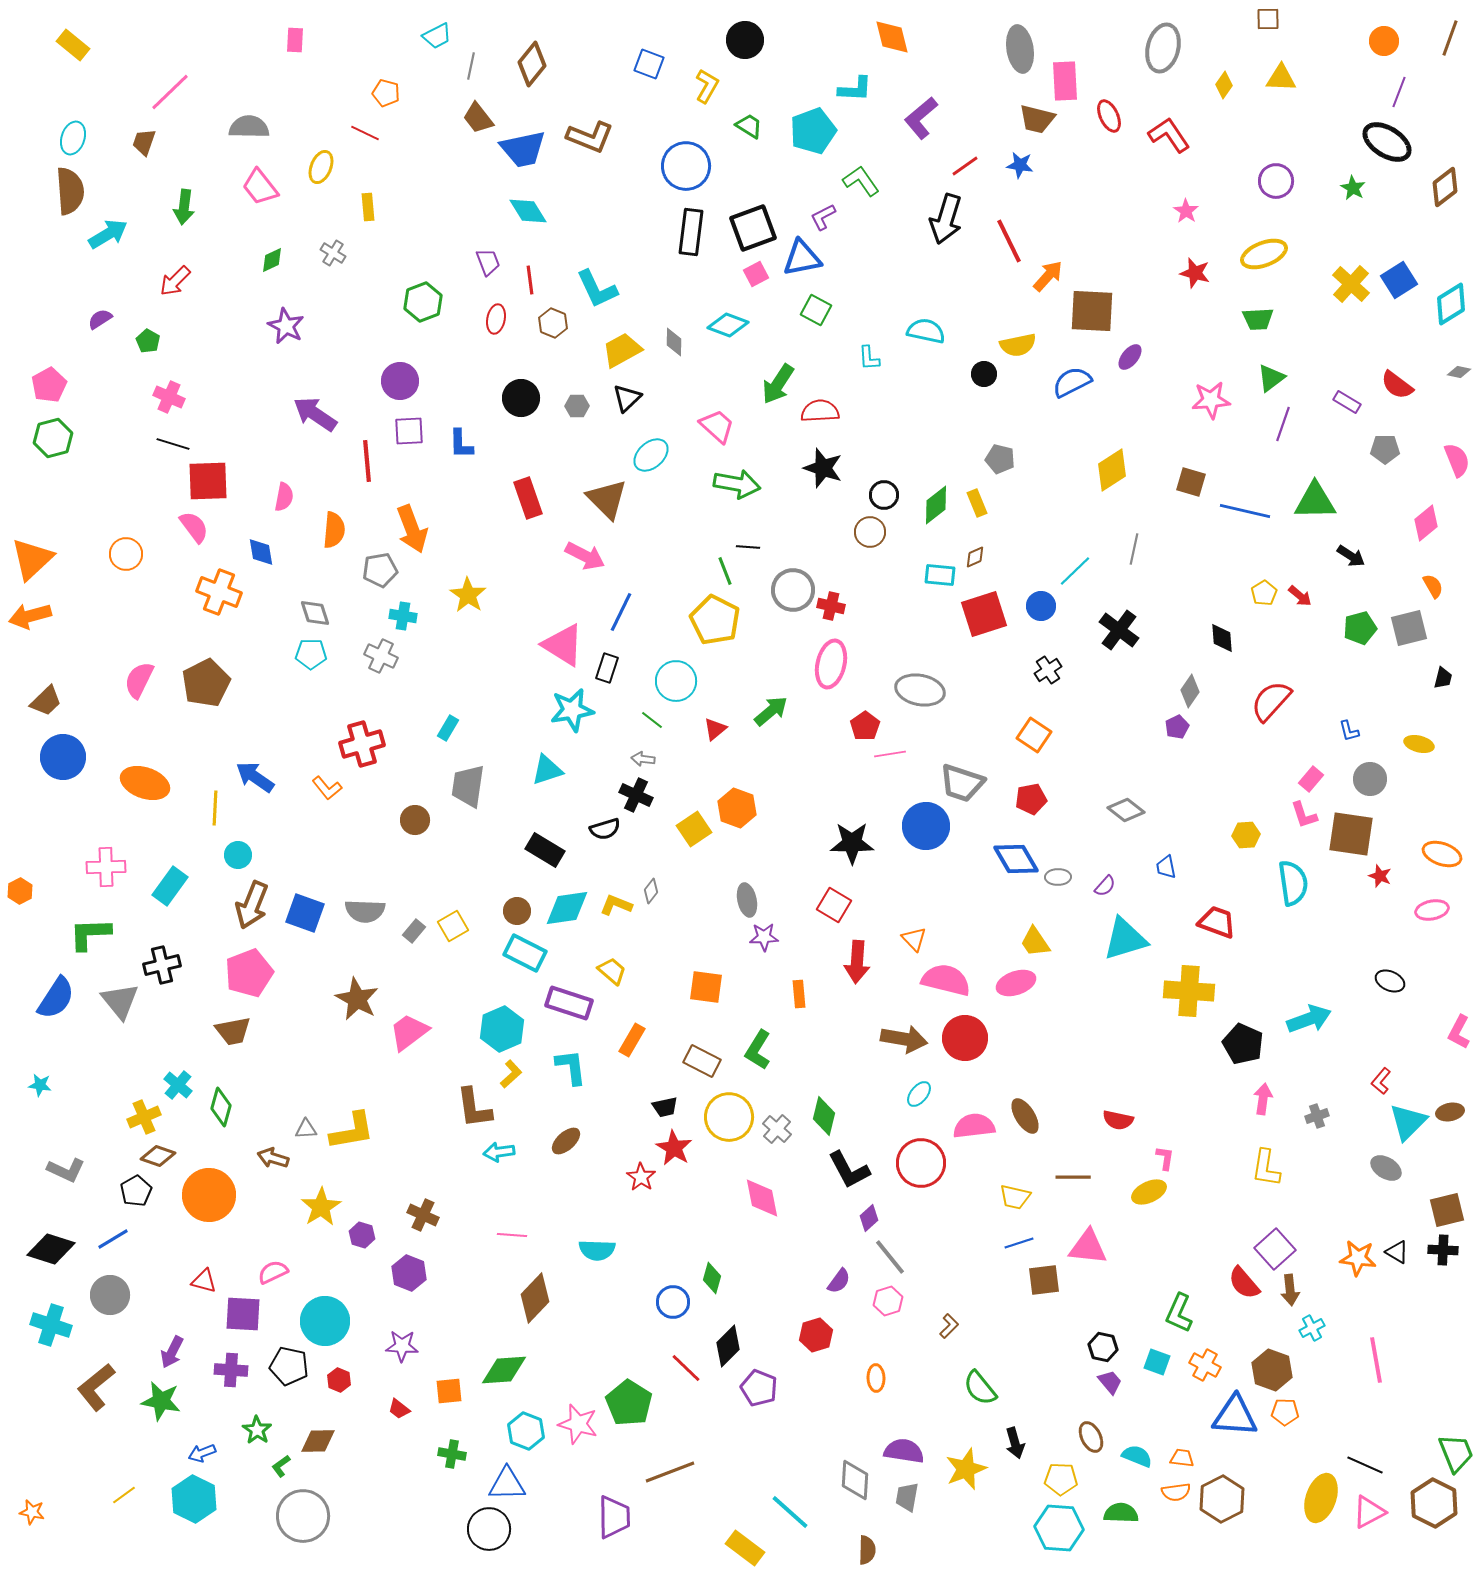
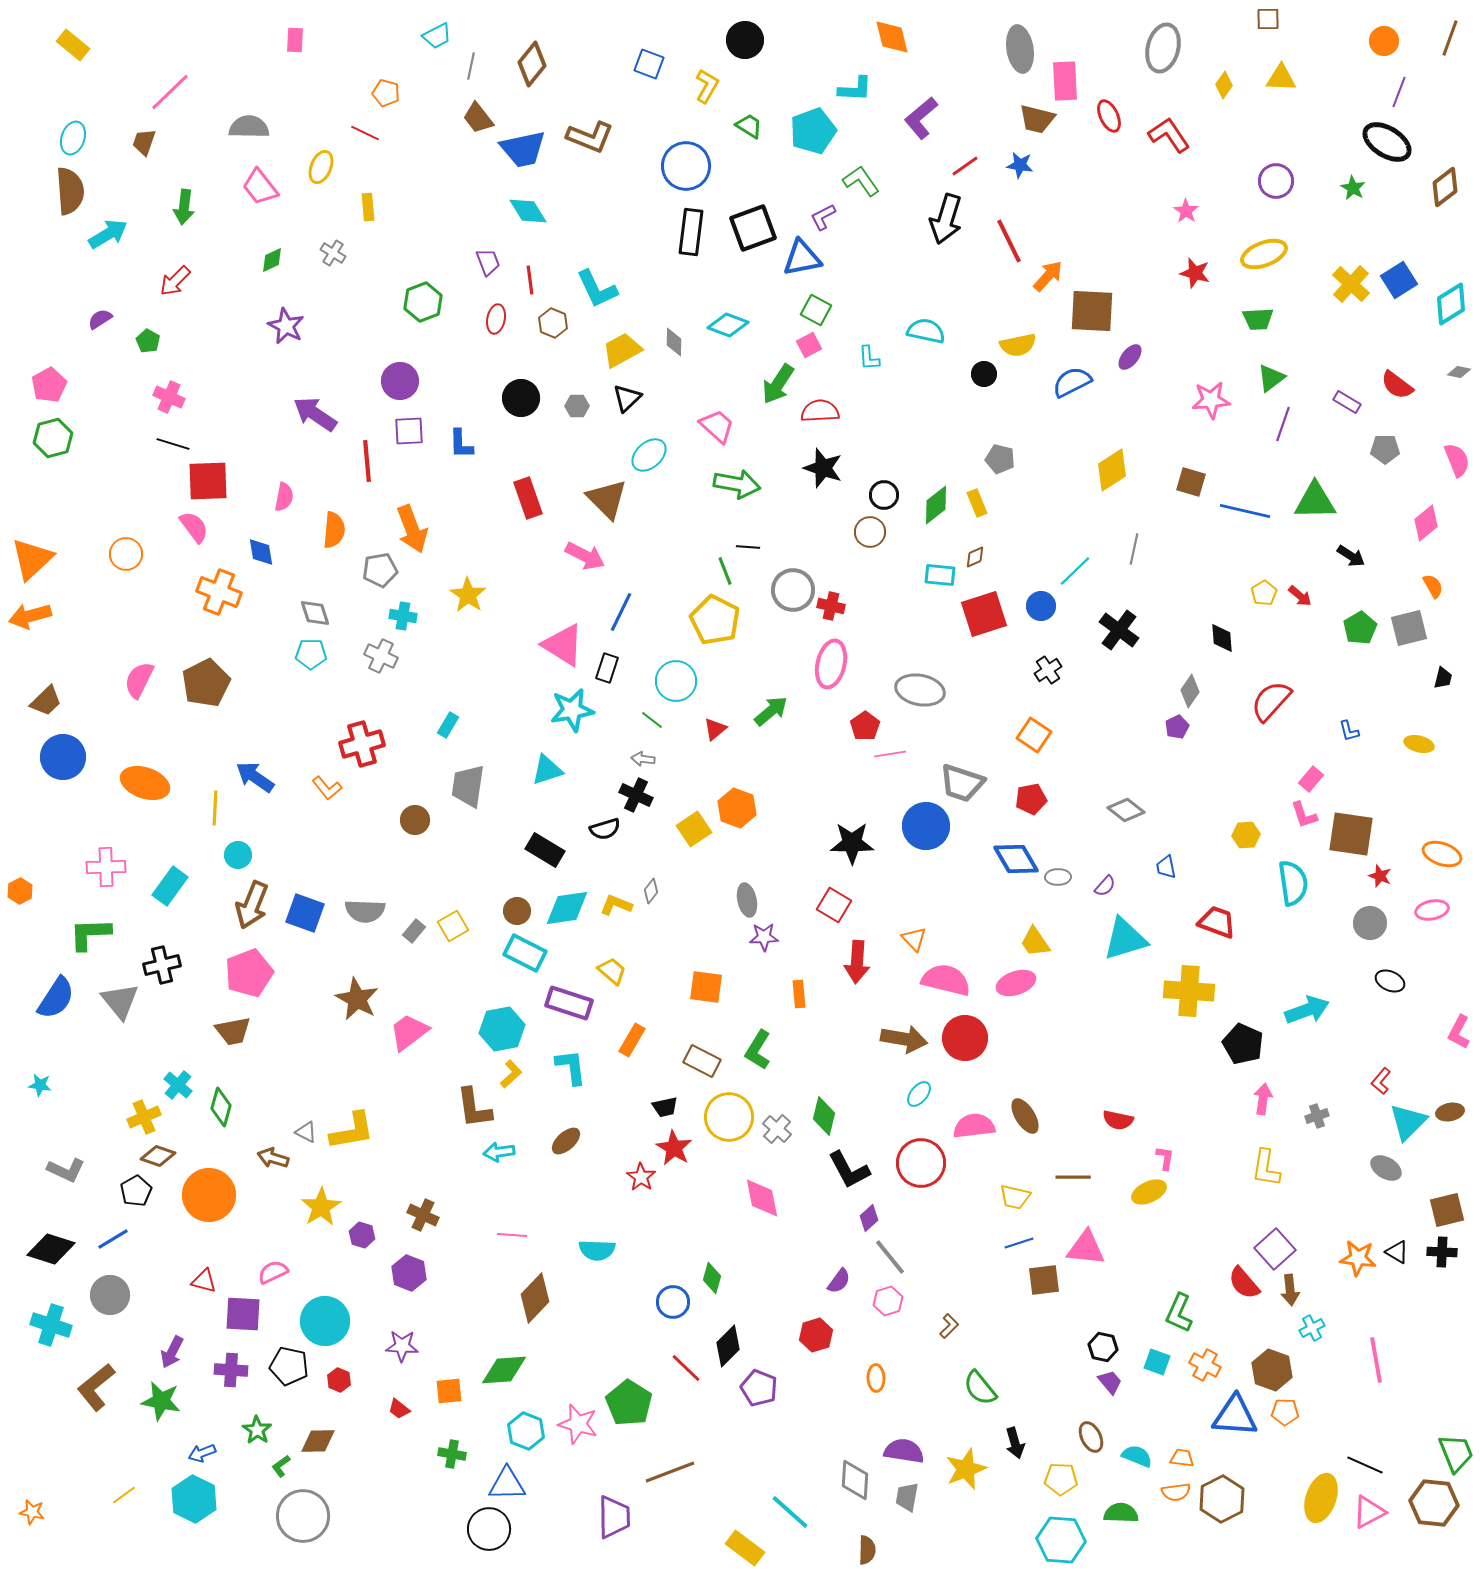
pink square at (756, 274): moved 53 px right, 71 px down
cyan ellipse at (651, 455): moved 2 px left
green pentagon at (1360, 628): rotated 16 degrees counterclockwise
cyan rectangle at (448, 728): moved 3 px up
gray circle at (1370, 779): moved 144 px down
cyan arrow at (1309, 1019): moved 2 px left, 9 px up
cyan hexagon at (502, 1029): rotated 12 degrees clockwise
gray triangle at (306, 1129): moved 3 px down; rotated 30 degrees clockwise
pink triangle at (1088, 1247): moved 2 px left, 1 px down
black cross at (1443, 1250): moved 1 px left, 2 px down
brown hexagon at (1434, 1503): rotated 21 degrees counterclockwise
cyan hexagon at (1059, 1528): moved 2 px right, 12 px down
